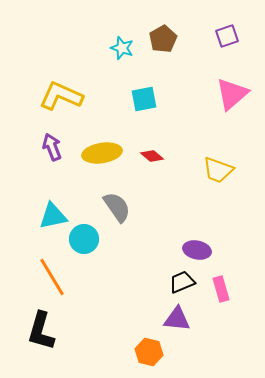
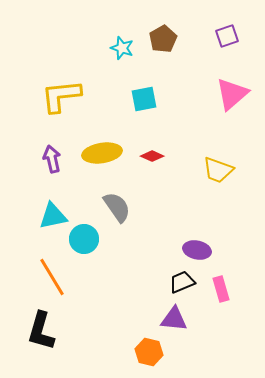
yellow L-shape: rotated 30 degrees counterclockwise
purple arrow: moved 12 px down; rotated 8 degrees clockwise
red diamond: rotated 15 degrees counterclockwise
purple triangle: moved 3 px left
